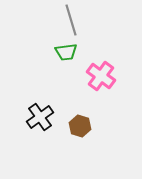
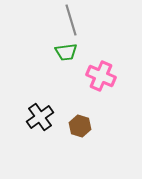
pink cross: rotated 12 degrees counterclockwise
